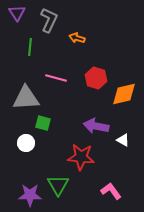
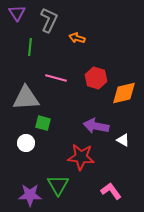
orange diamond: moved 1 px up
